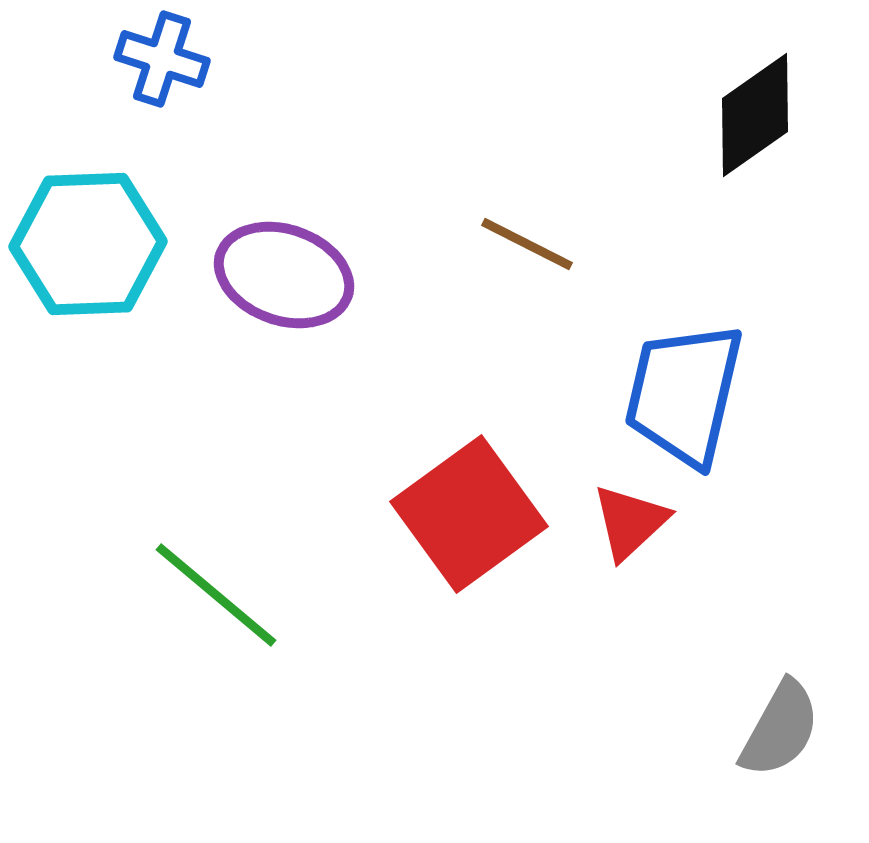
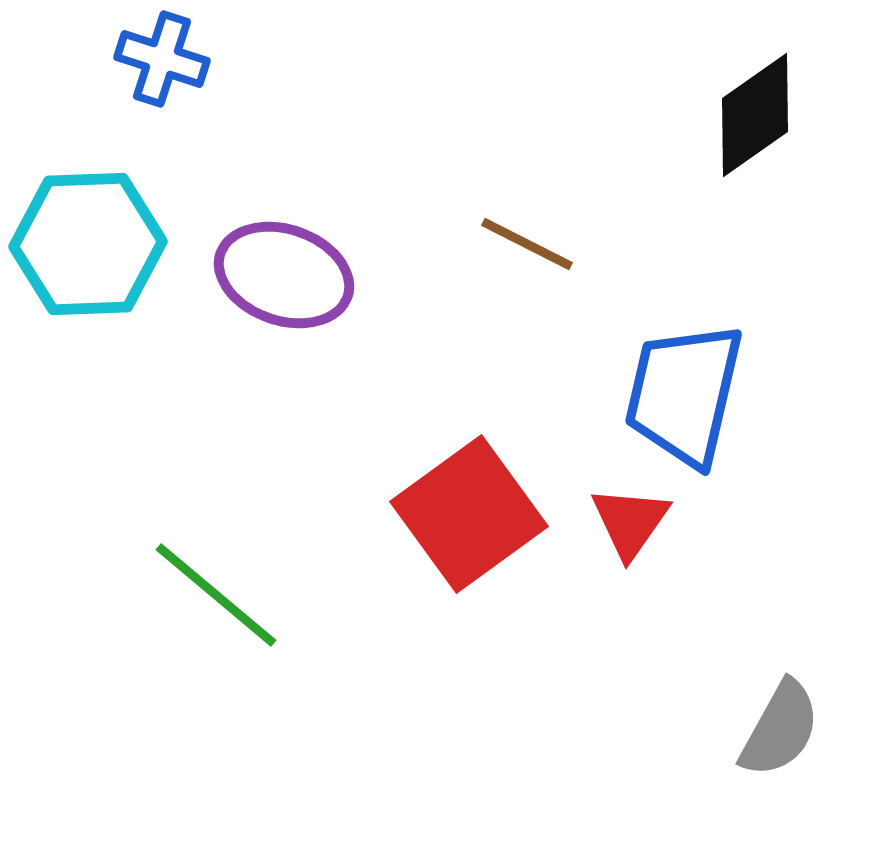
red triangle: rotated 12 degrees counterclockwise
